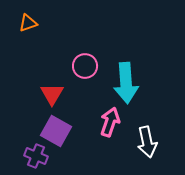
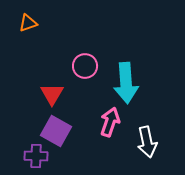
purple cross: rotated 20 degrees counterclockwise
